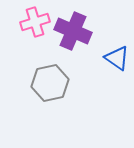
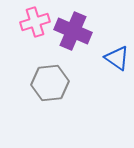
gray hexagon: rotated 6 degrees clockwise
